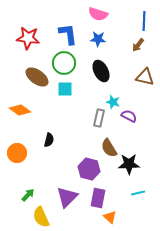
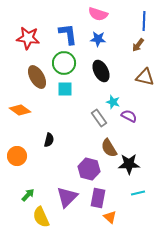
brown ellipse: rotated 25 degrees clockwise
gray rectangle: rotated 48 degrees counterclockwise
orange circle: moved 3 px down
